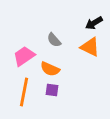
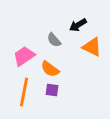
black arrow: moved 16 px left, 2 px down
orange triangle: moved 2 px right
orange semicircle: rotated 12 degrees clockwise
